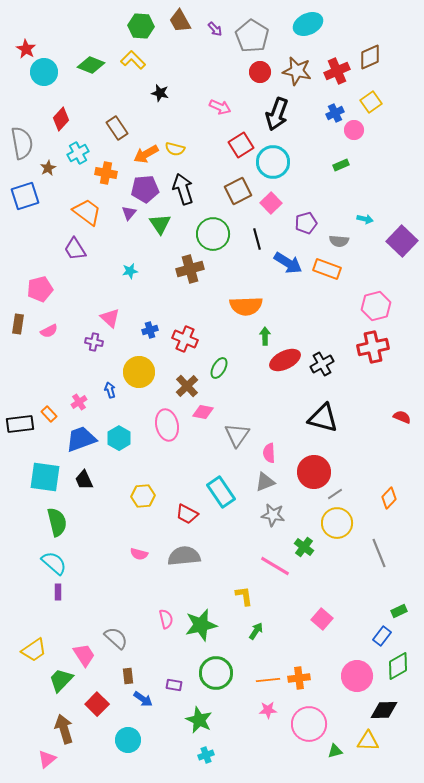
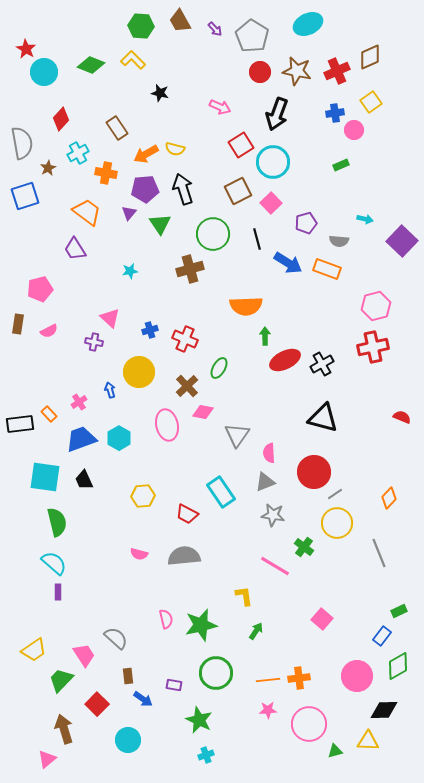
blue cross at (335, 113): rotated 18 degrees clockwise
